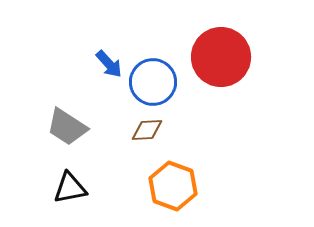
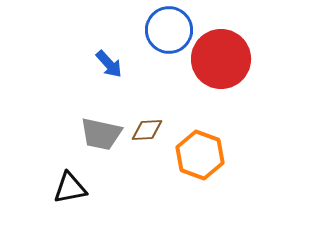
red circle: moved 2 px down
blue circle: moved 16 px right, 52 px up
gray trapezoid: moved 34 px right, 7 px down; rotated 21 degrees counterclockwise
orange hexagon: moved 27 px right, 31 px up
